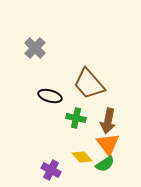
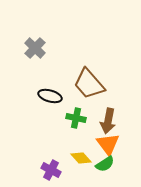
yellow diamond: moved 1 px left, 1 px down
